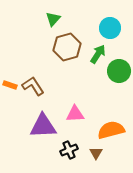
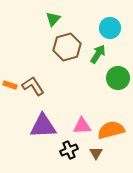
green circle: moved 1 px left, 7 px down
pink triangle: moved 7 px right, 12 px down
